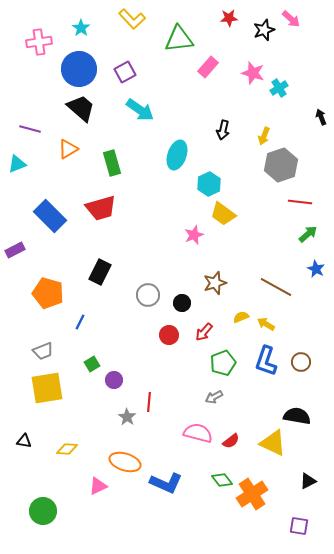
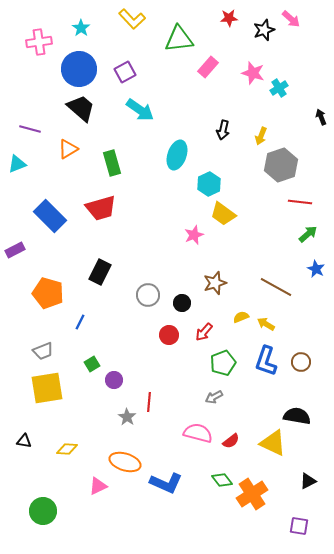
yellow arrow at (264, 136): moved 3 px left
